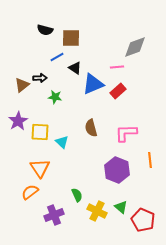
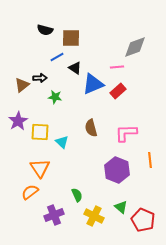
yellow cross: moved 3 px left, 5 px down
